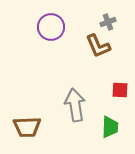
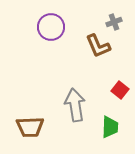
gray cross: moved 6 px right
red square: rotated 36 degrees clockwise
brown trapezoid: moved 3 px right
